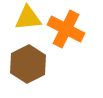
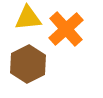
orange cross: rotated 21 degrees clockwise
